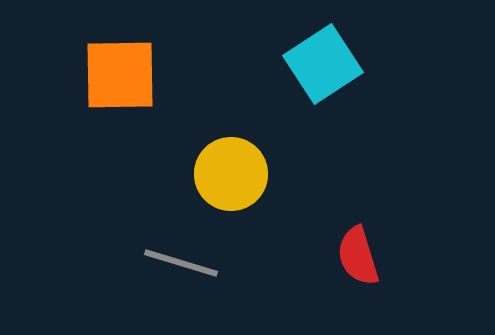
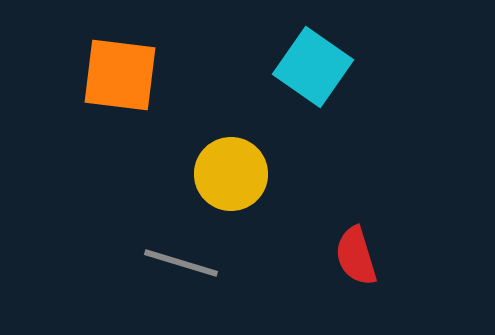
cyan square: moved 10 px left, 3 px down; rotated 22 degrees counterclockwise
orange square: rotated 8 degrees clockwise
red semicircle: moved 2 px left
